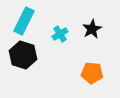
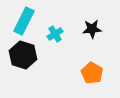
black star: rotated 24 degrees clockwise
cyan cross: moved 5 px left
orange pentagon: rotated 25 degrees clockwise
